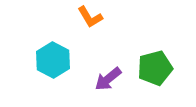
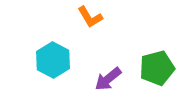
green pentagon: moved 2 px right
